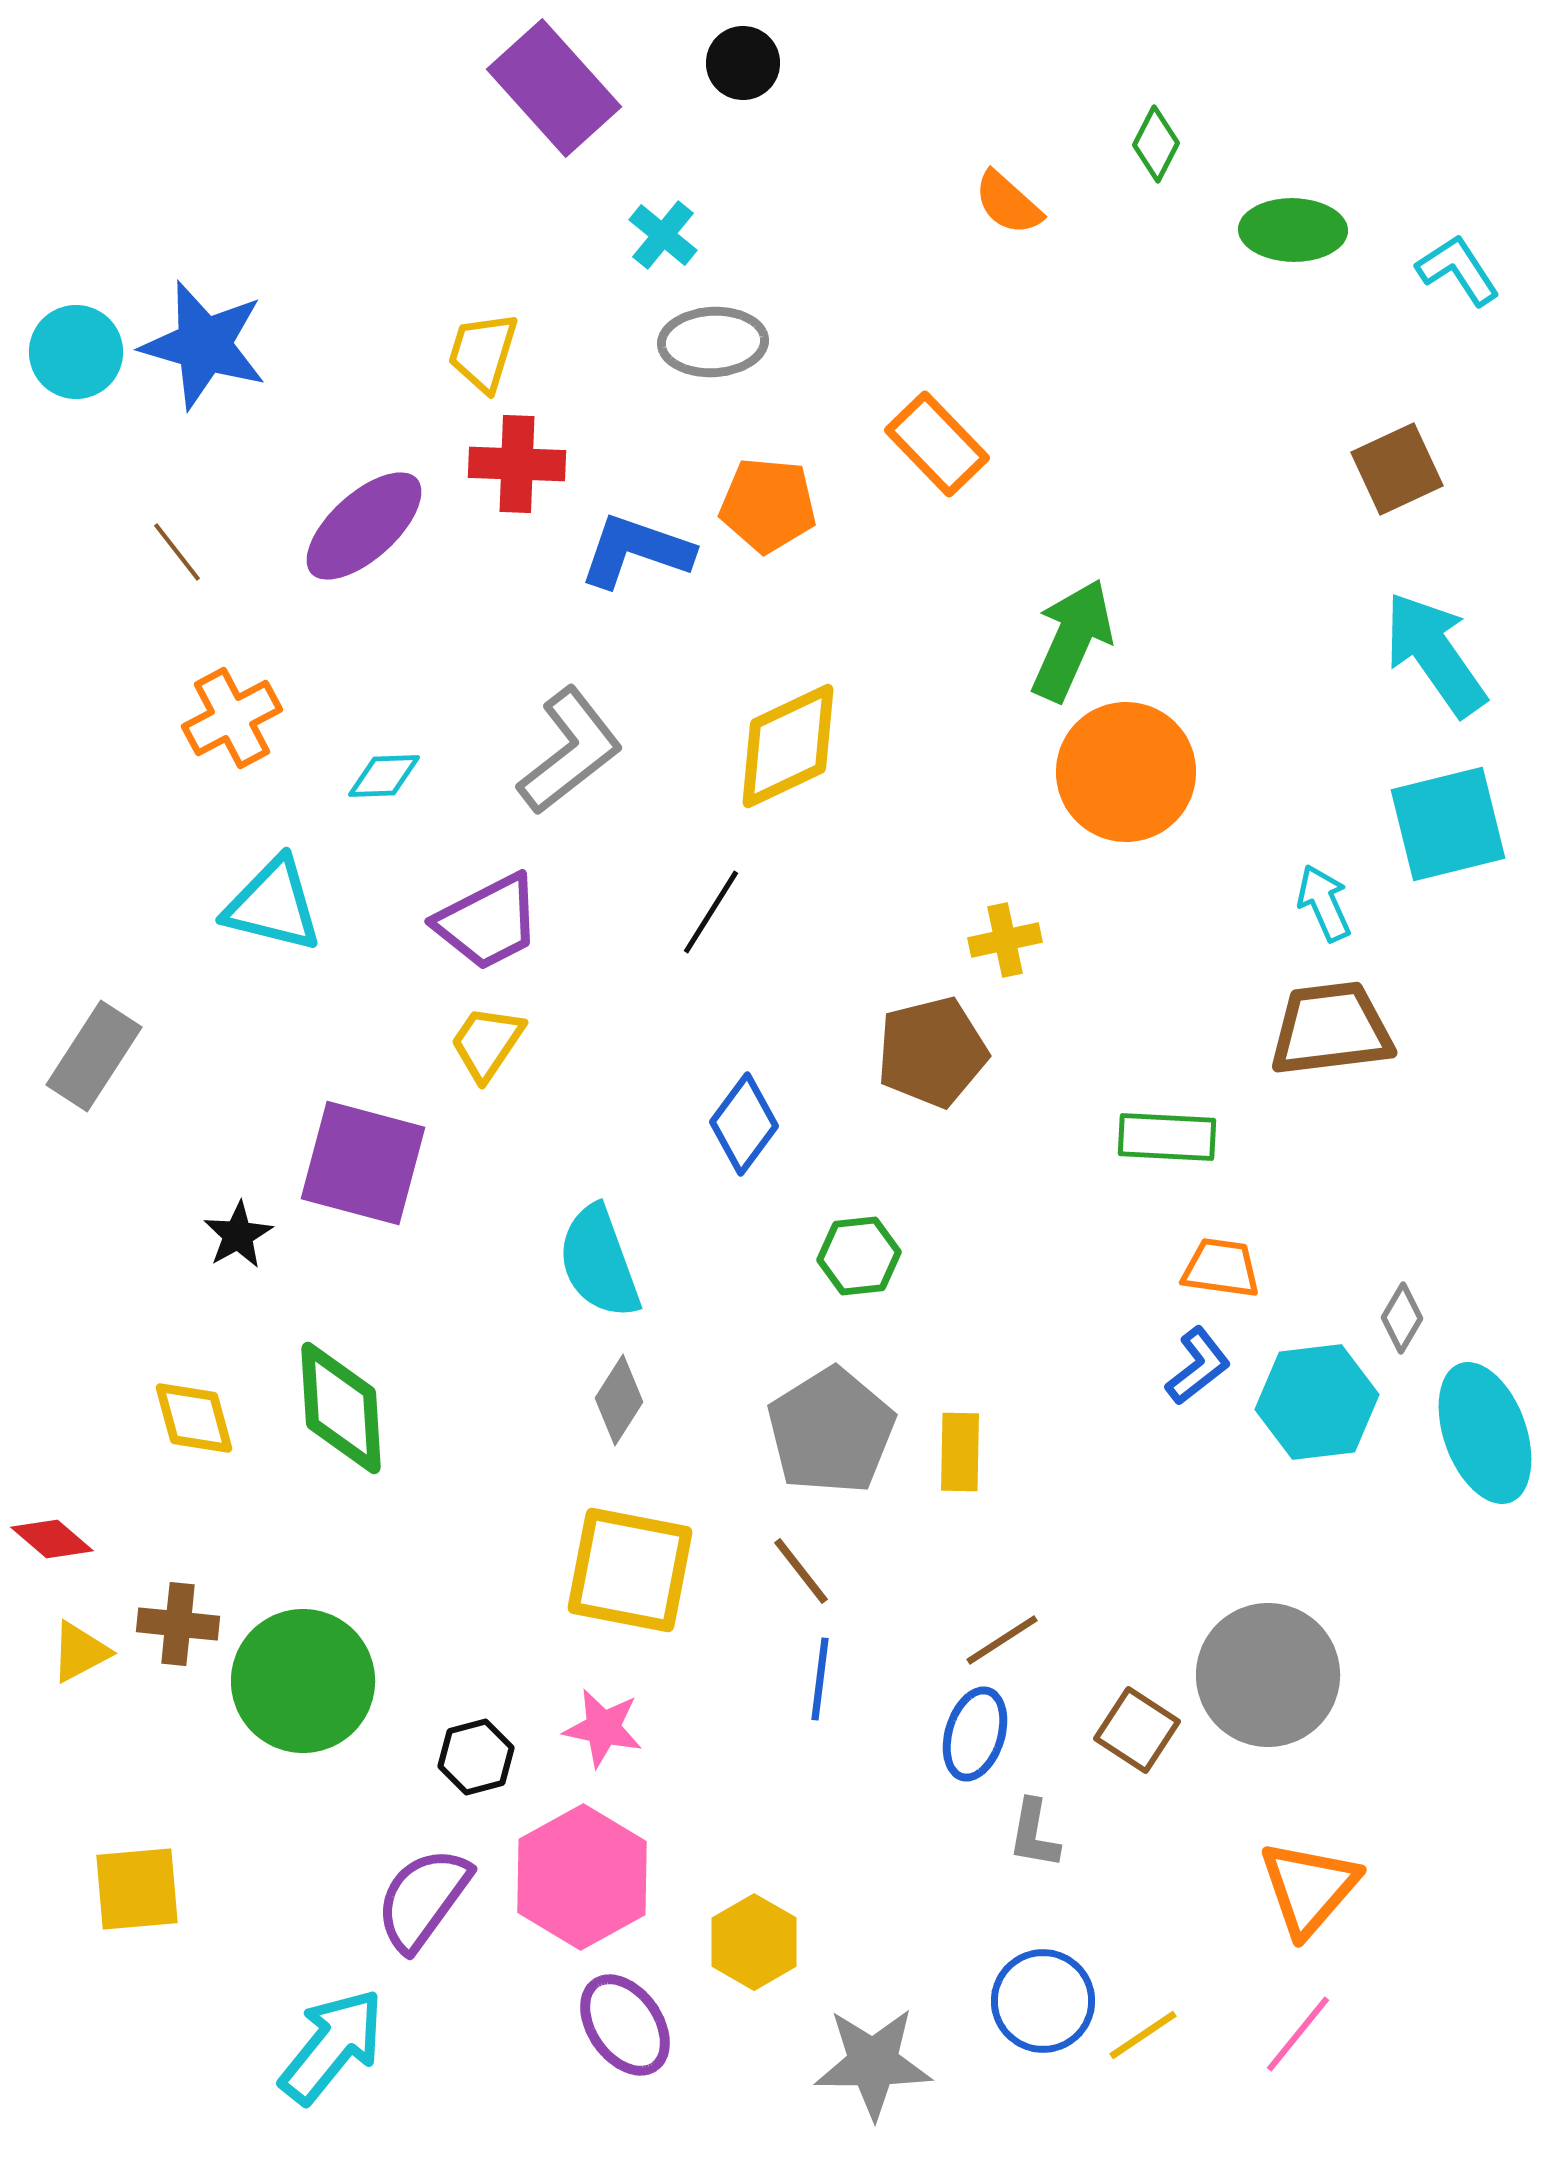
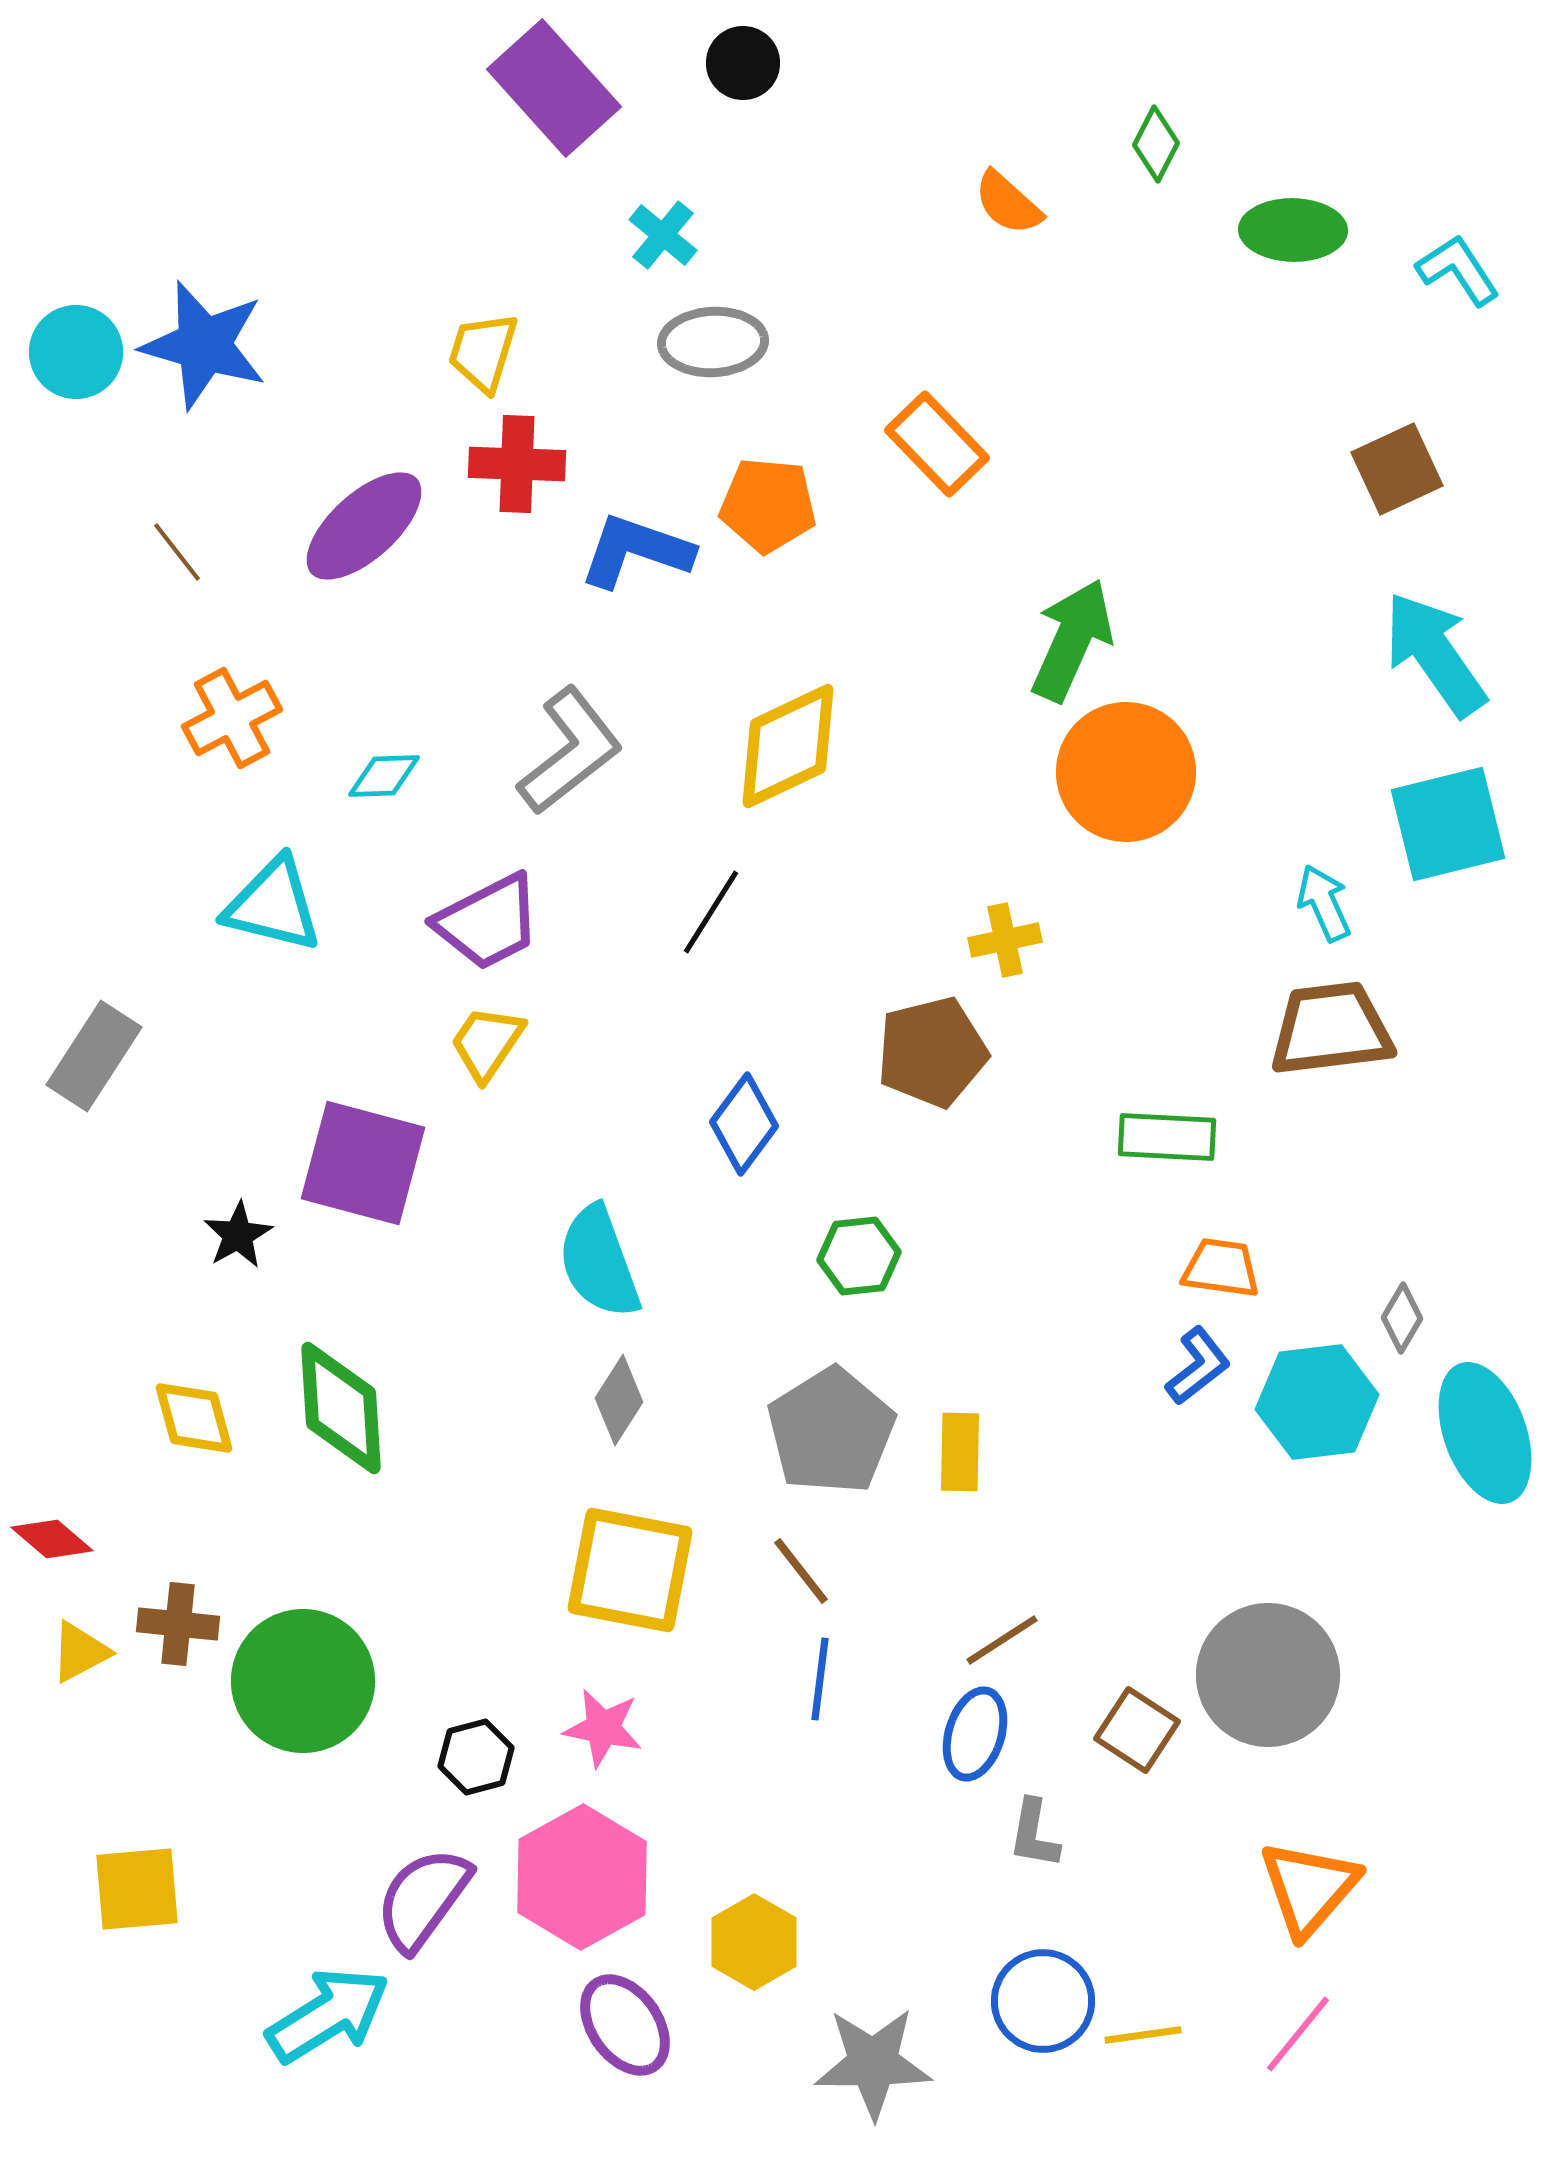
yellow line at (1143, 2035): rotated 26 degrees clockwise
cyan arrow at (332, 2046): moved 4 px left, 31 px up; rotated 19 degrees clockwise
